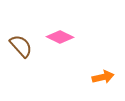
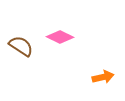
brown semicircle: rotated 15 degrees counterclockwise
